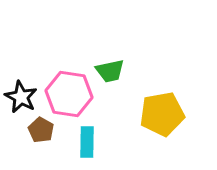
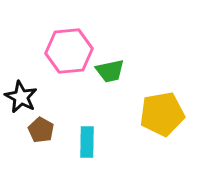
pink hexagon: moved 43 px up; rotated 15 degrees counterclockwise
